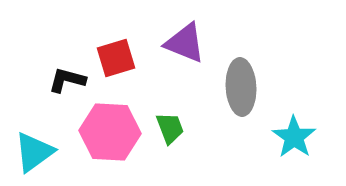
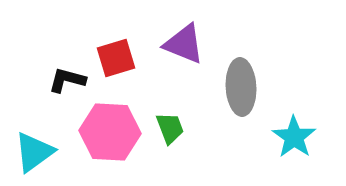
purple triangle: moved 1 px left, 1 px down
